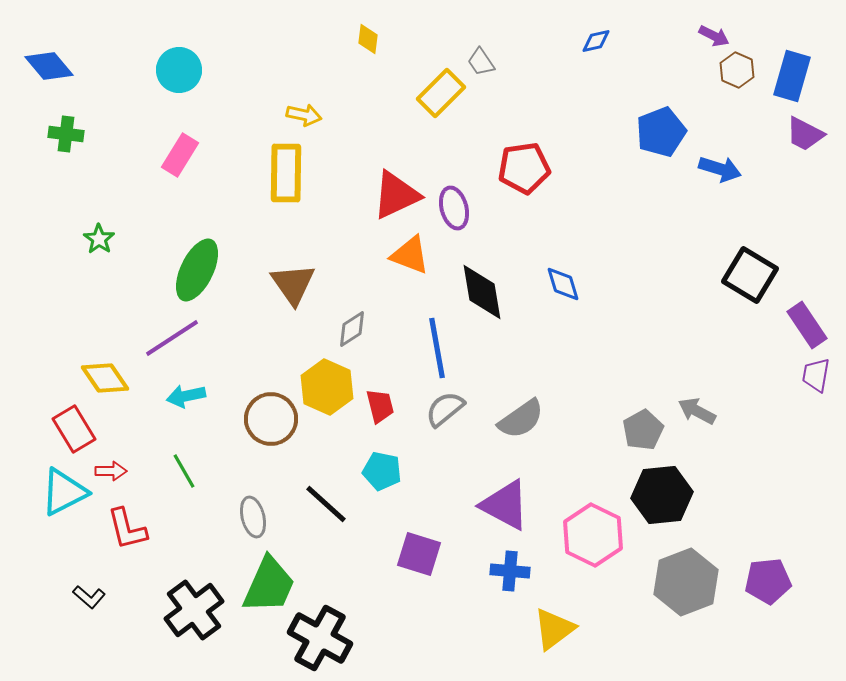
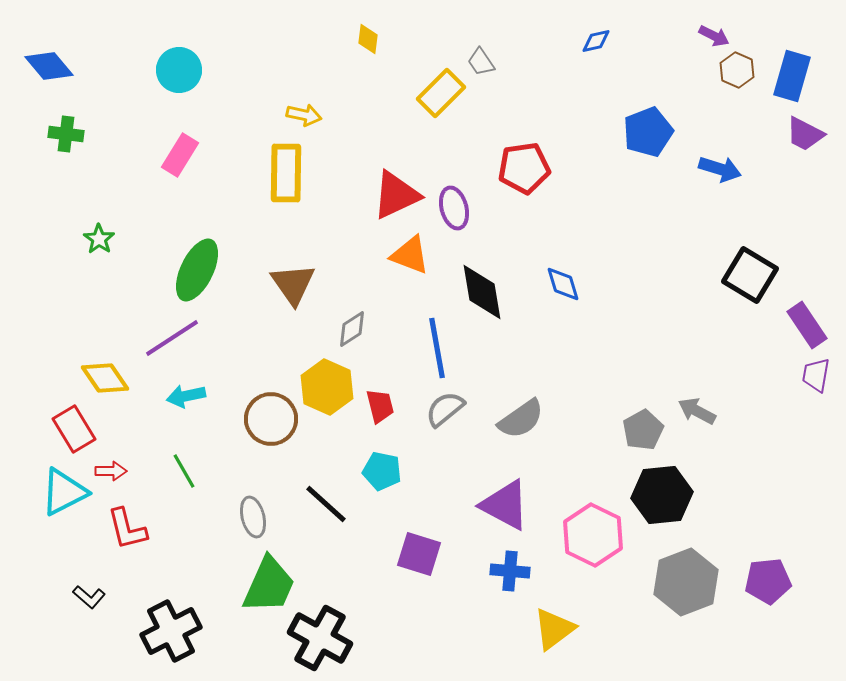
blue pentagon at (661, 132): moved 13 px left
black cross at (194, 610): moved 23 px left, 21 px down; rotated 10 degrees clockwise
